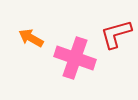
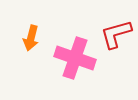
orange arrow: rotated 105 degrees counterclockwise
